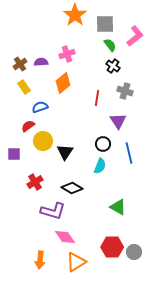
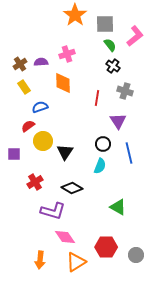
orange diamond: rotated 50 degrees counterclockwise
red hexagon: moved 6 px left
gray circle: moved 2 px right, 3 px down
